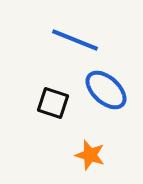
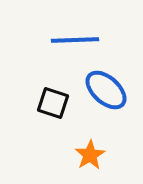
blue line: rotated 24 degrees counterclockwise
orange star: rotated 24 degrees clockwise
